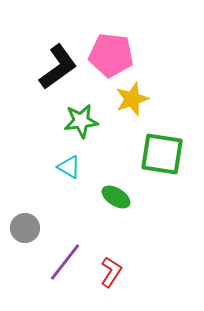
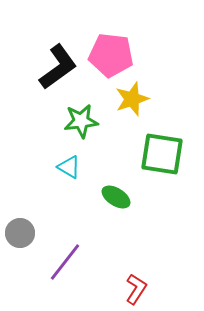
gray circle: moved 5 px left, 5 px down
red L-shape: moved 25 px right, 17 px down
